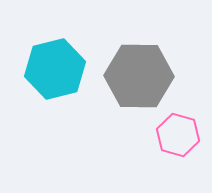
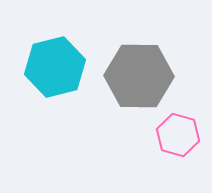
cyan hexagon: moved 2 px up
